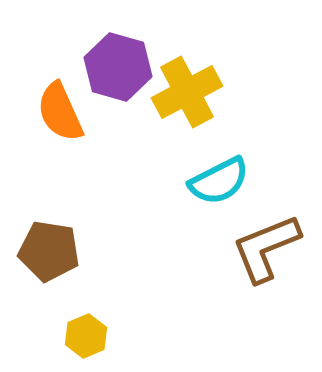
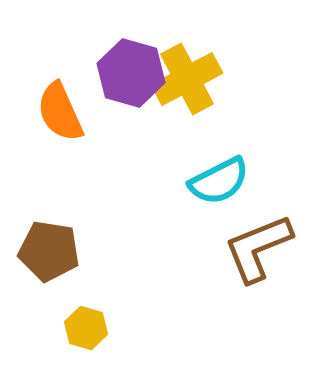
purple hexagon: moved 13 px right, 6 px down
yellow cross: moved 13 px up
brown L-shape: moved 8 px left
yellow hexagon: moved 8 px up; rotated 21 degrees counterclockwise
